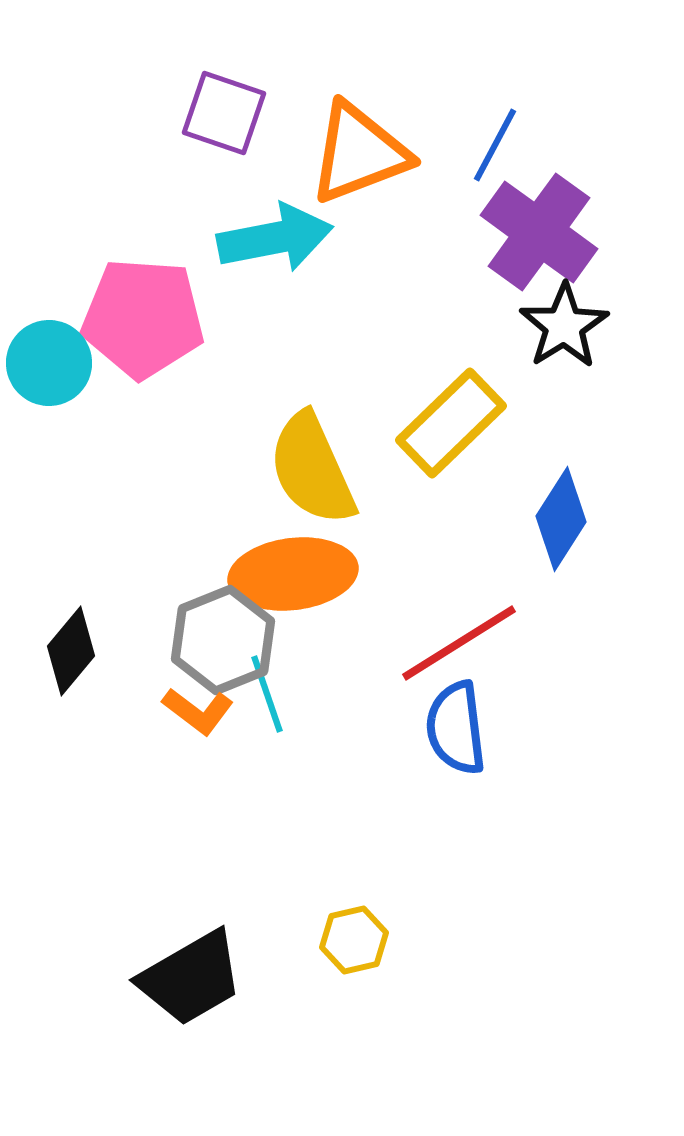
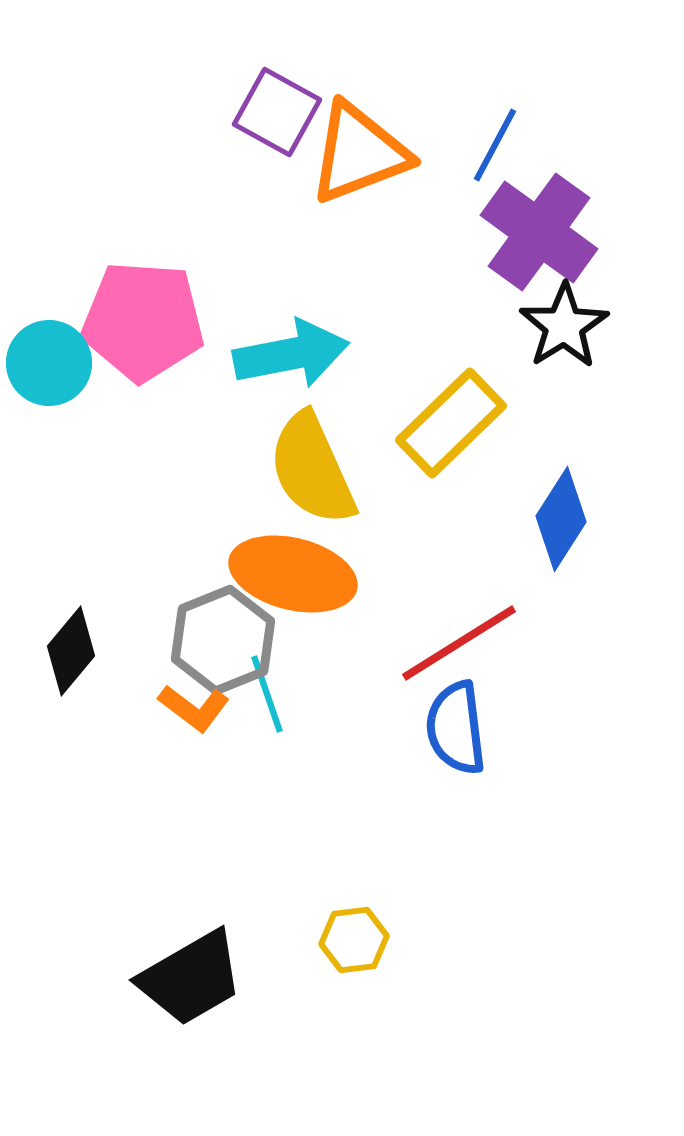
purple square: moved 53 px right, 1 px up; rotated 10 degrees clockwise
cyan arrow: moved 16 px right, 116 px down
pink pentagon: moved 3 px down
orange ellipse: rotated 21 degrees clockwise
orange L-shape: moved 4 px left, 3 px up
yellow hexagon: rotated 6 degrees clockwise
